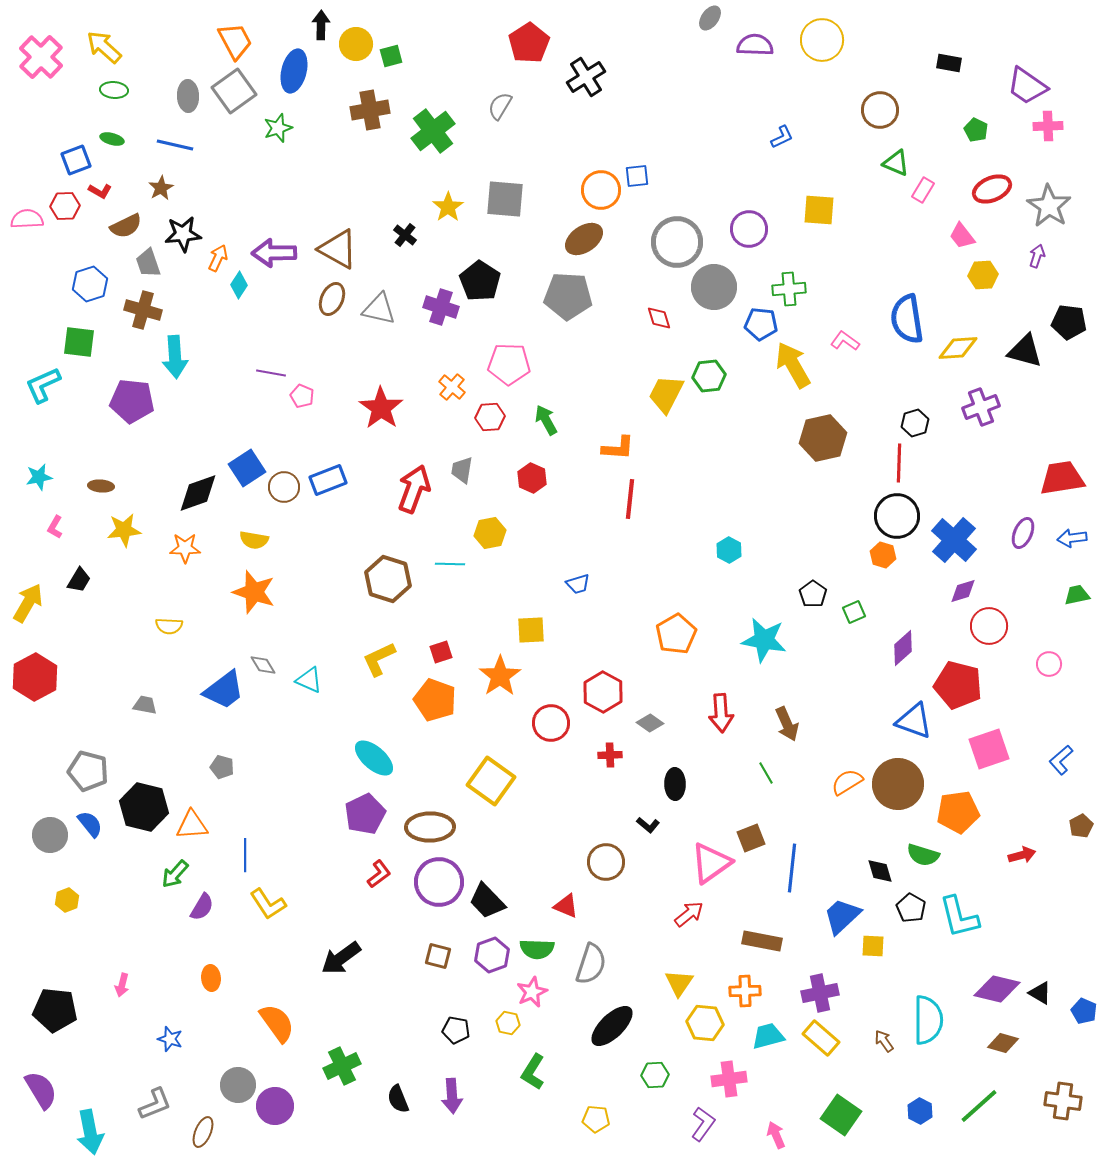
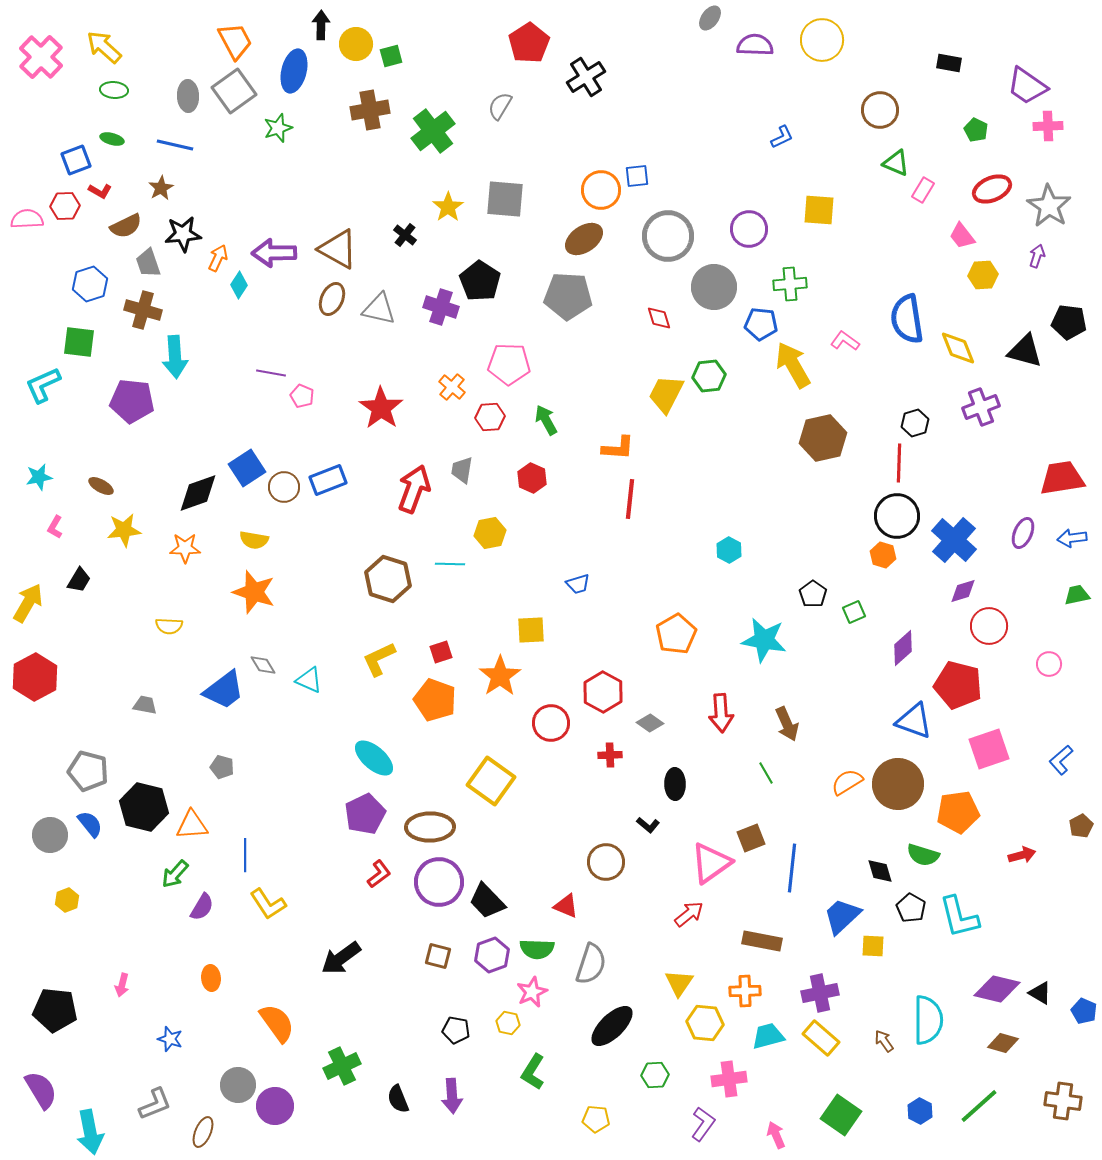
gray circle at (677, 242): moved 9 px left, 6 px up
green cross at (789, 289): moved 1 px right, 5 px up
yellow diamond at (958, 348): rotated 72 degrees clockwise
brown ellipse at (101, 486): rotated 25 degrees clockwise
